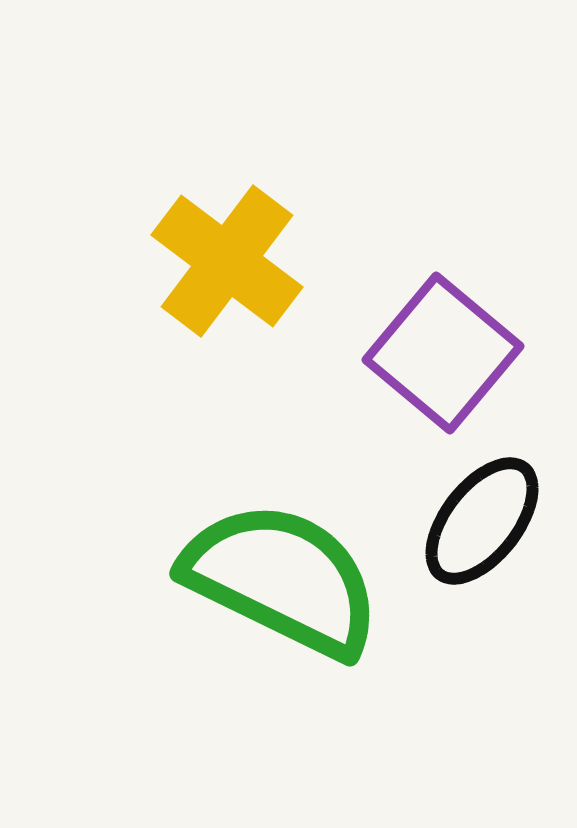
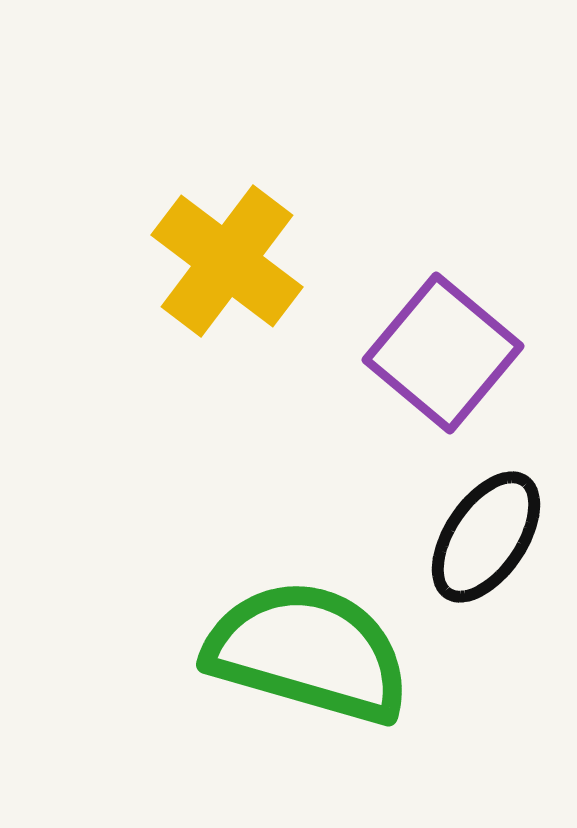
black ellipse: moved 4 px right, 16 px down; rotated 4 degrees counterclockwise
green semicircle: moved 26 px right, 73 px down; rotated 10 degrees counterclockwise
